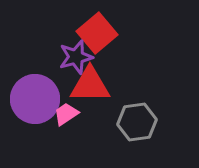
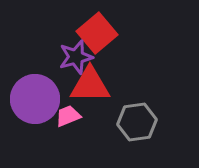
pink trapezoid: moved 2 px right, 2 px down; rotated 12 degrees clockwise
